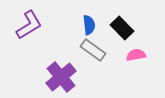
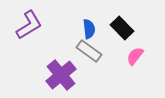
blue semicircle: moved 4 px down
gray rectangle: moved 4 px left, 1 px down
pink semicircle: moved 1 px left, 1 px down; rotated 42 degrees counterclockwise
purple cross: moved 2 px up
